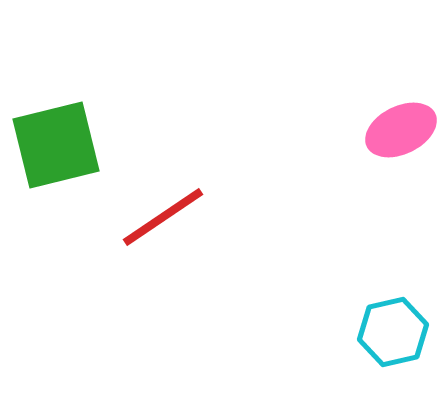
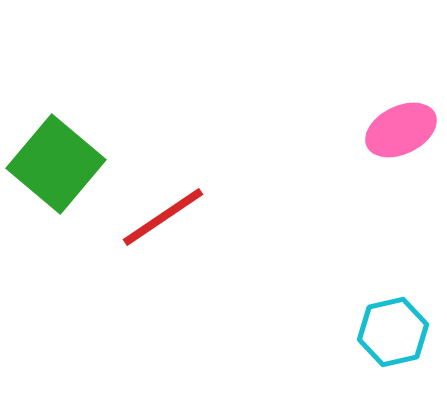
green square: moved 19 px down; rotated 36 degrees counterclockwise
